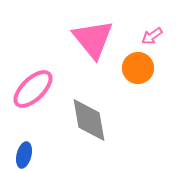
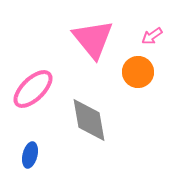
orange circle: moved 4 px down
blue ellipse: moved 6 px right
